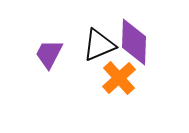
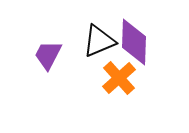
black triangle: moved 4 px up
purple trapezoid: moved 1 px left, 1 px down
